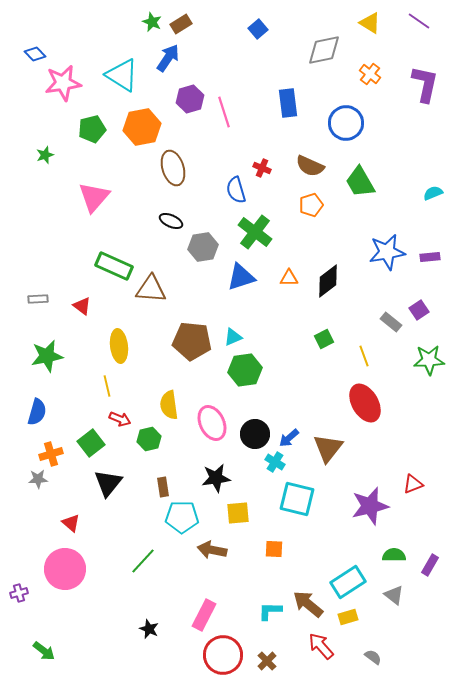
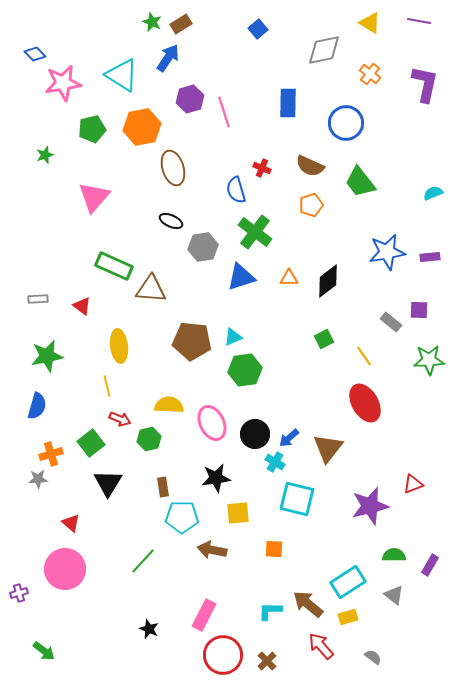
purple line at (419, 21): rotated 25 degrees counterclockwise
blue rectangle at (288, 103): rotated 8 degrees clockwise
green trapezoid at (360, 182): rotated 8 degrees counterclockwise
purple square at (419, 310): rotated 36 degrees clockwise
yellow line at (364, 356): rotated 15 degrees counterclockwise
yellow semicircle at (169, 405): rotated 100 degrees clockwise
blue semicircle at (37, 412): moved 6 px up
black triangle at (108, 483): rotated 8 degrees counterclockwise
